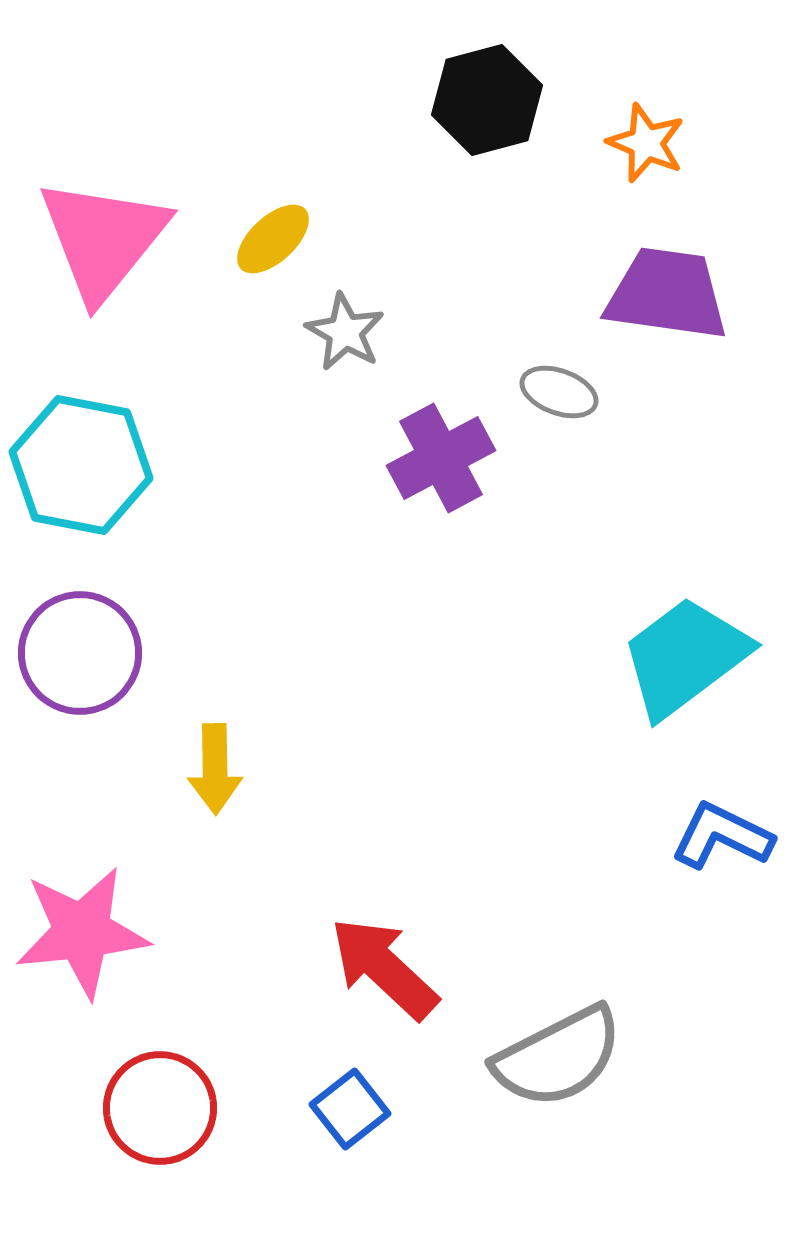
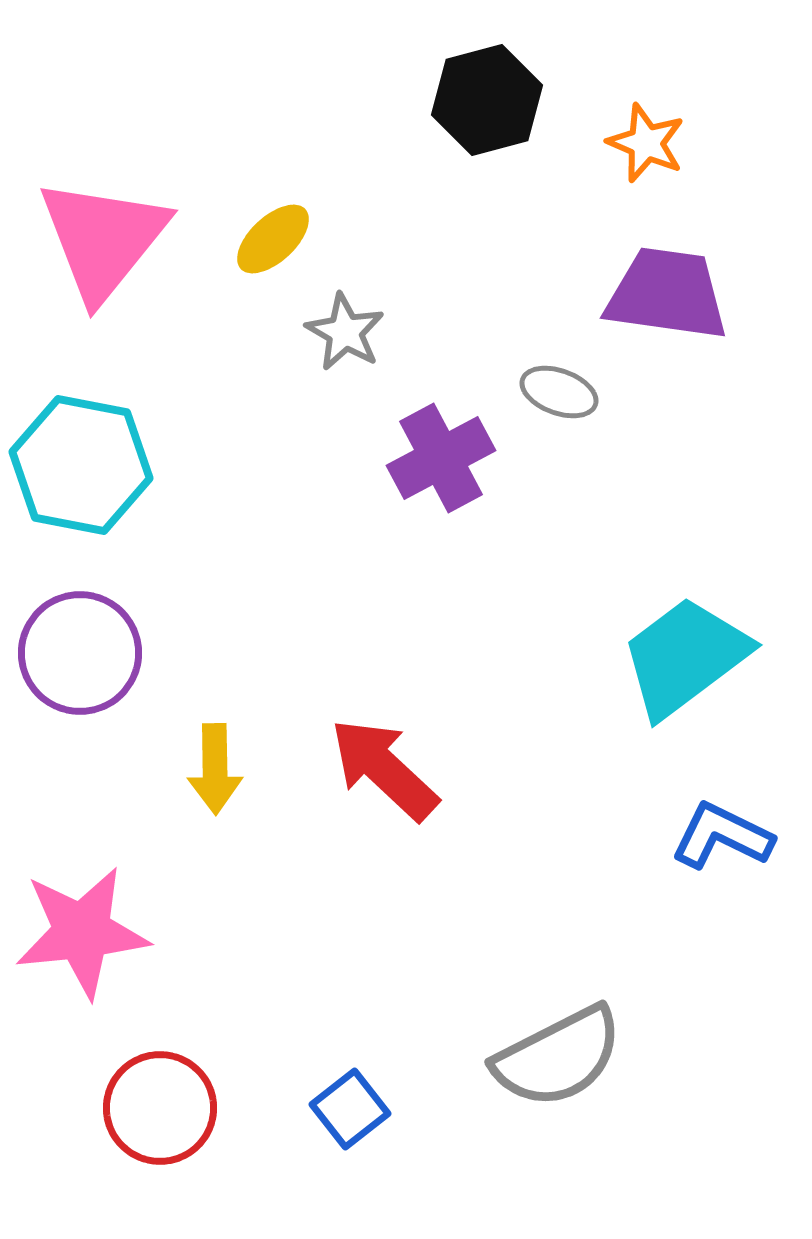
red arrow: moved 199 px up
